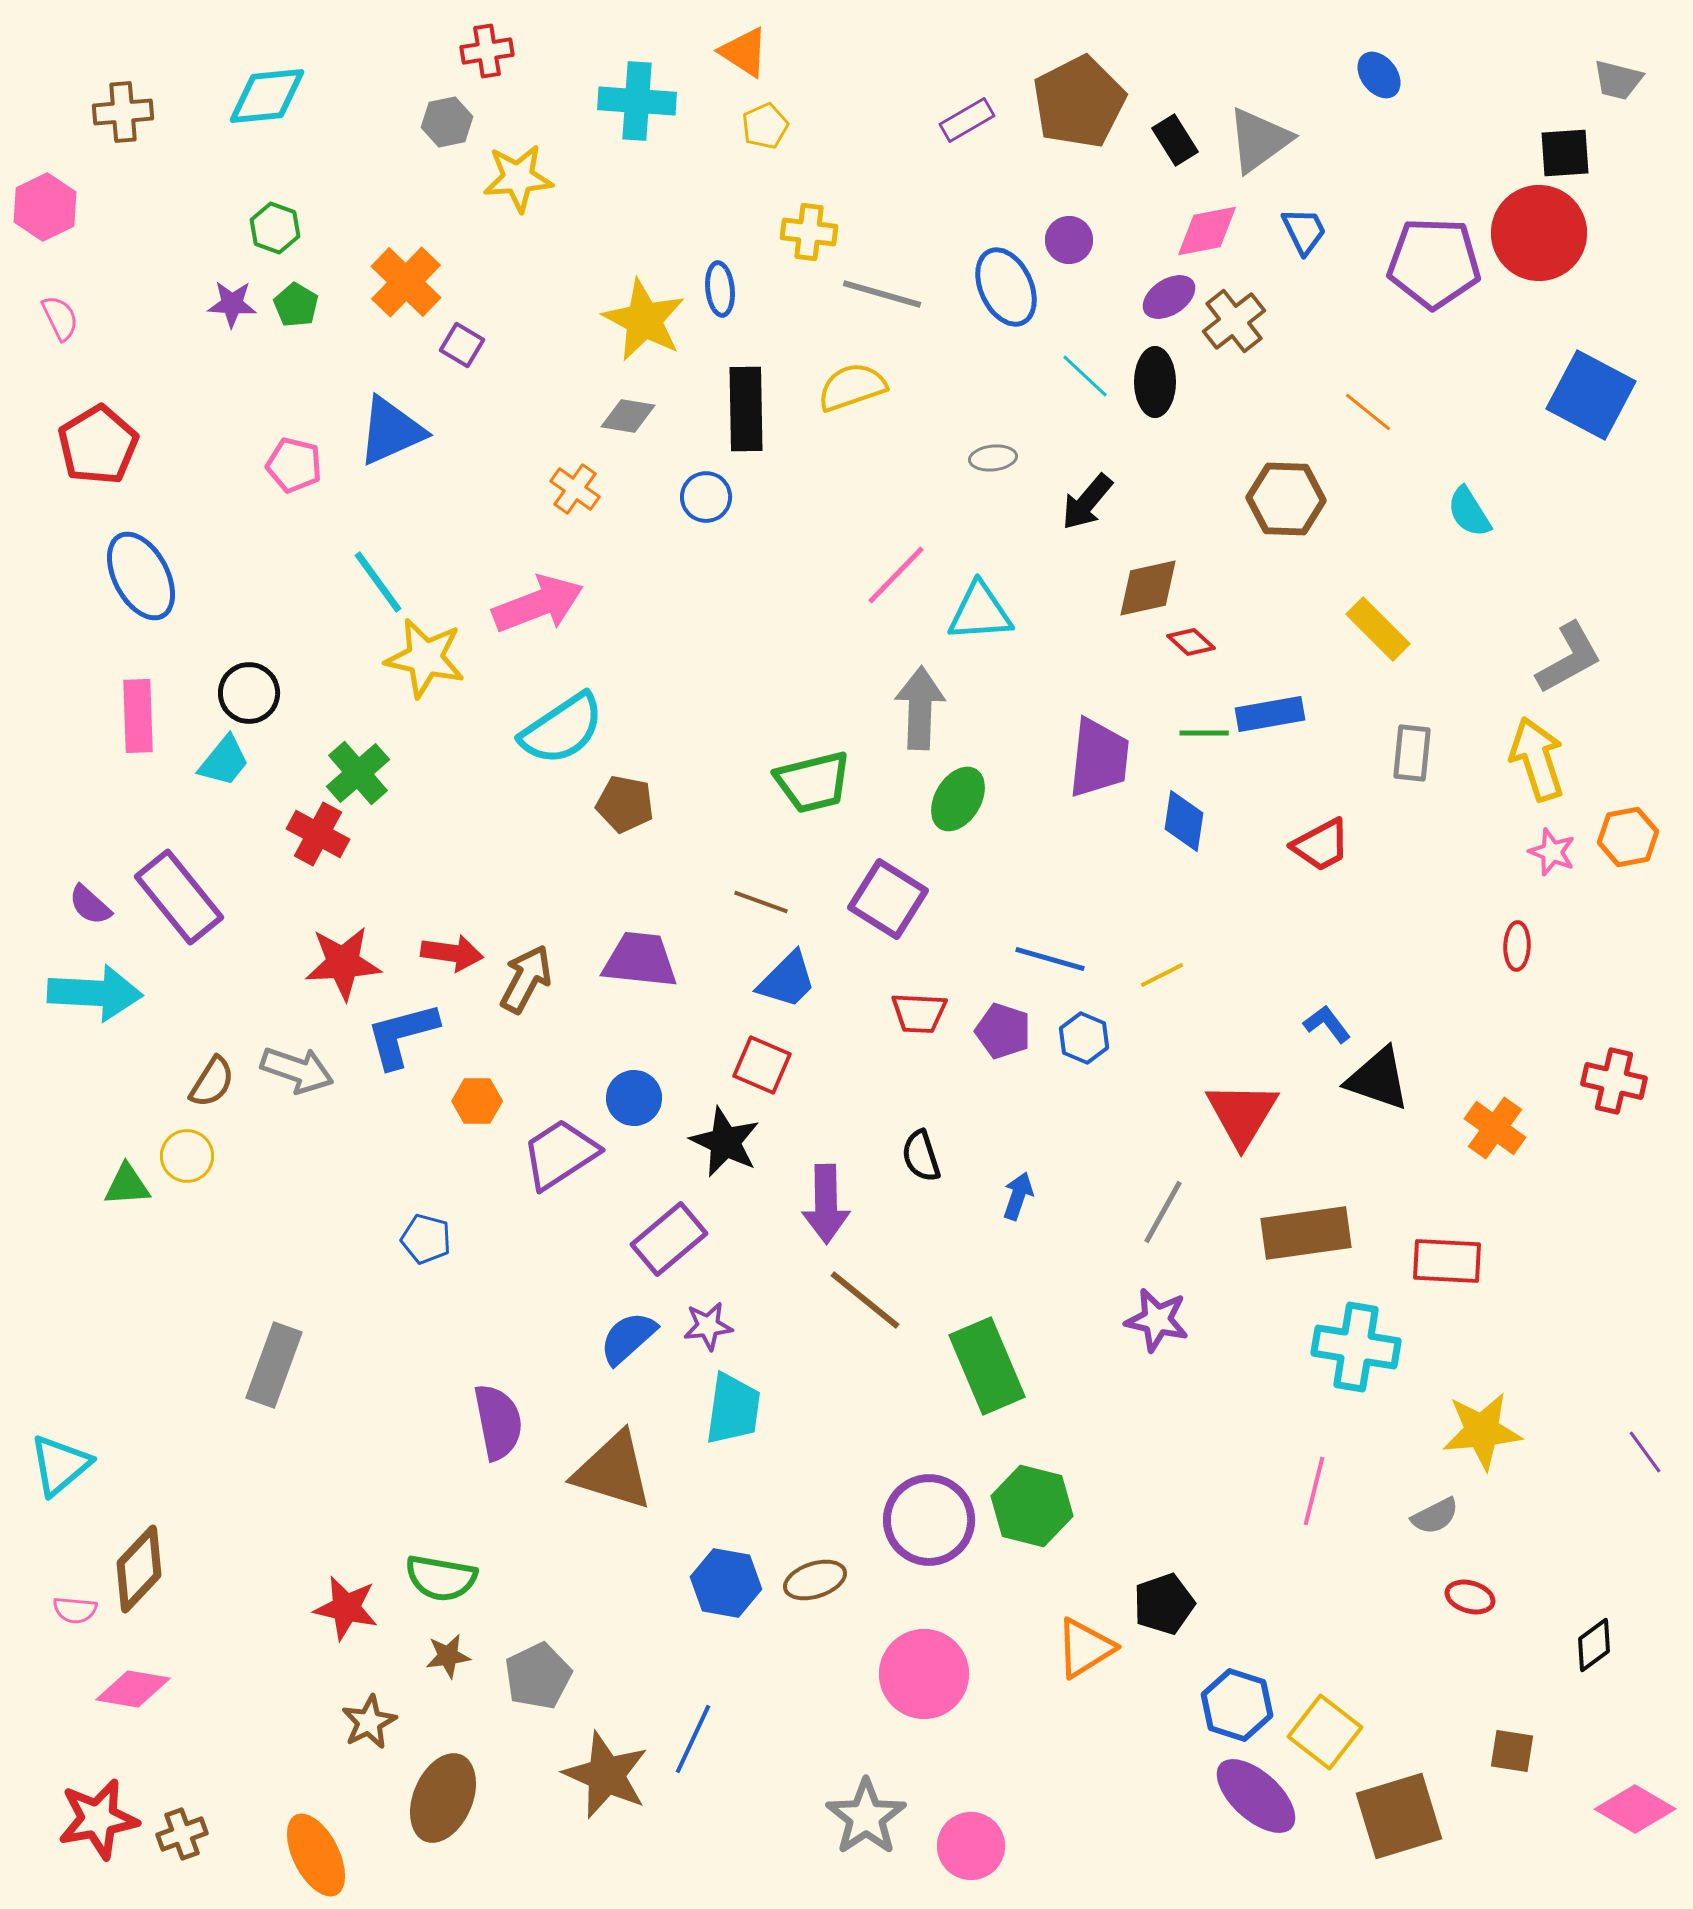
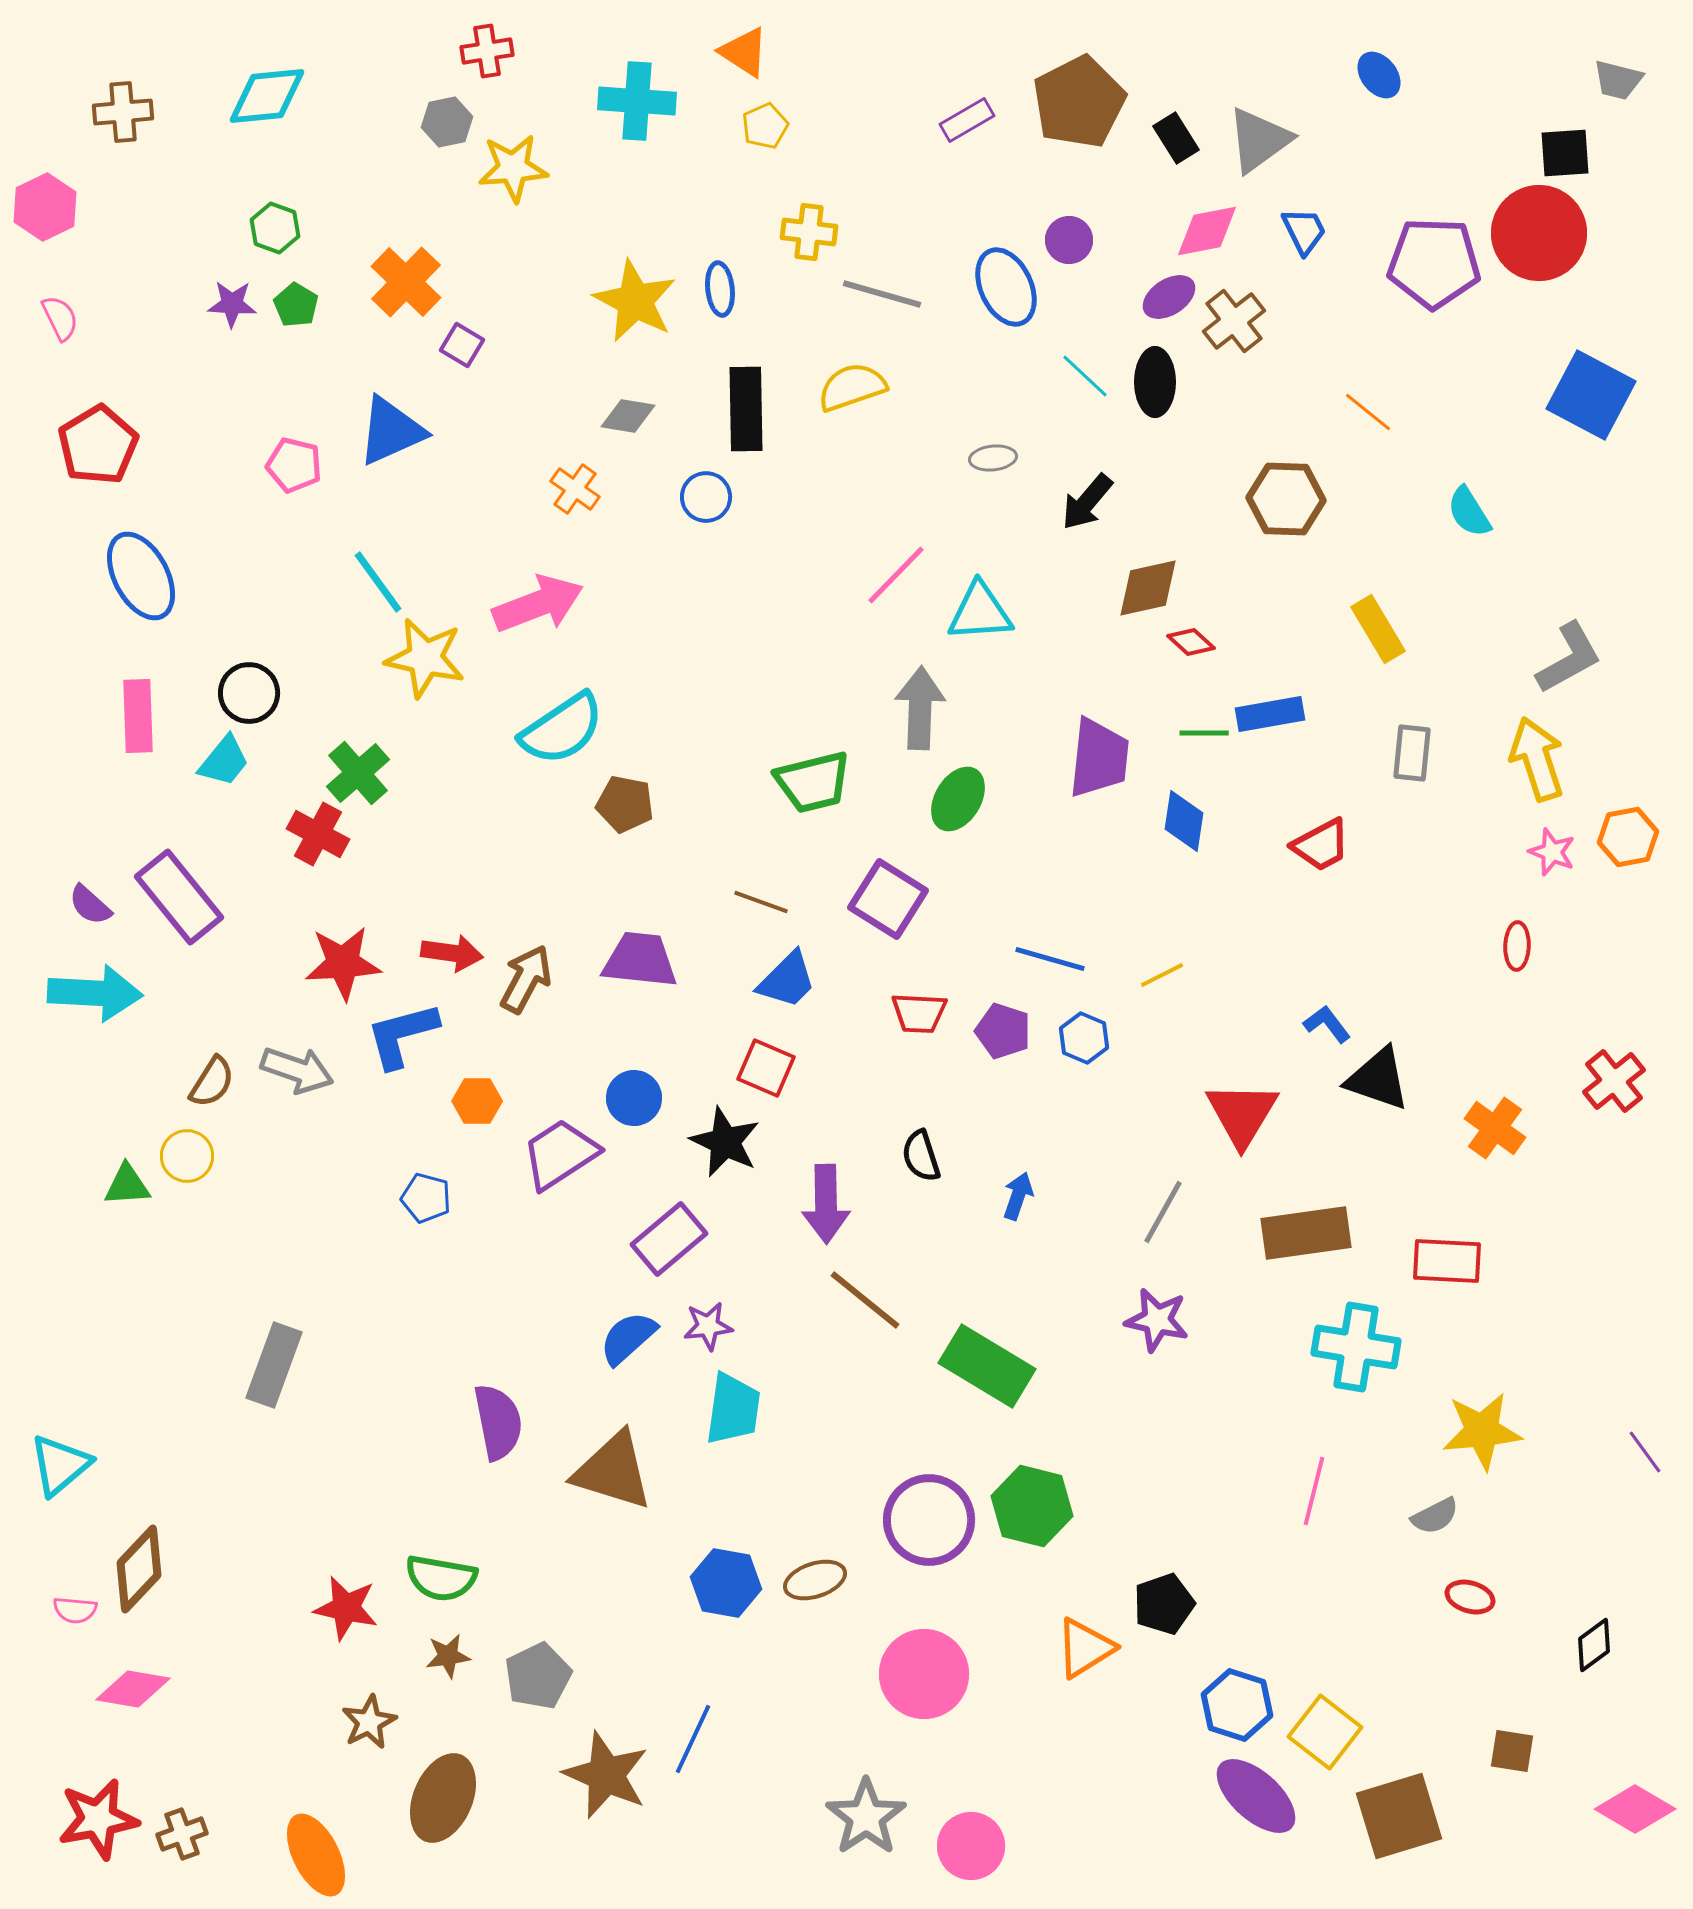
black rectangle at (1175, 140): moved 1 px right, 2 px up
yellow star at (518, 178): moved 5 px left, 10 px up
yellow star at (644, 320): moved 9 px left, 19 px up
yellow rectangle at (1378, 629): rotated 14 degrees clockwise
red square at (762, 1065): moved 4 px right, 3 px down
red cross at (1614, 1081): rotated 38 degrees clockwise
blue pentagon at (426, 1239): moved 41 px up
green rectangle at (987, 1366): rotated 36 degrees counterclockwise
